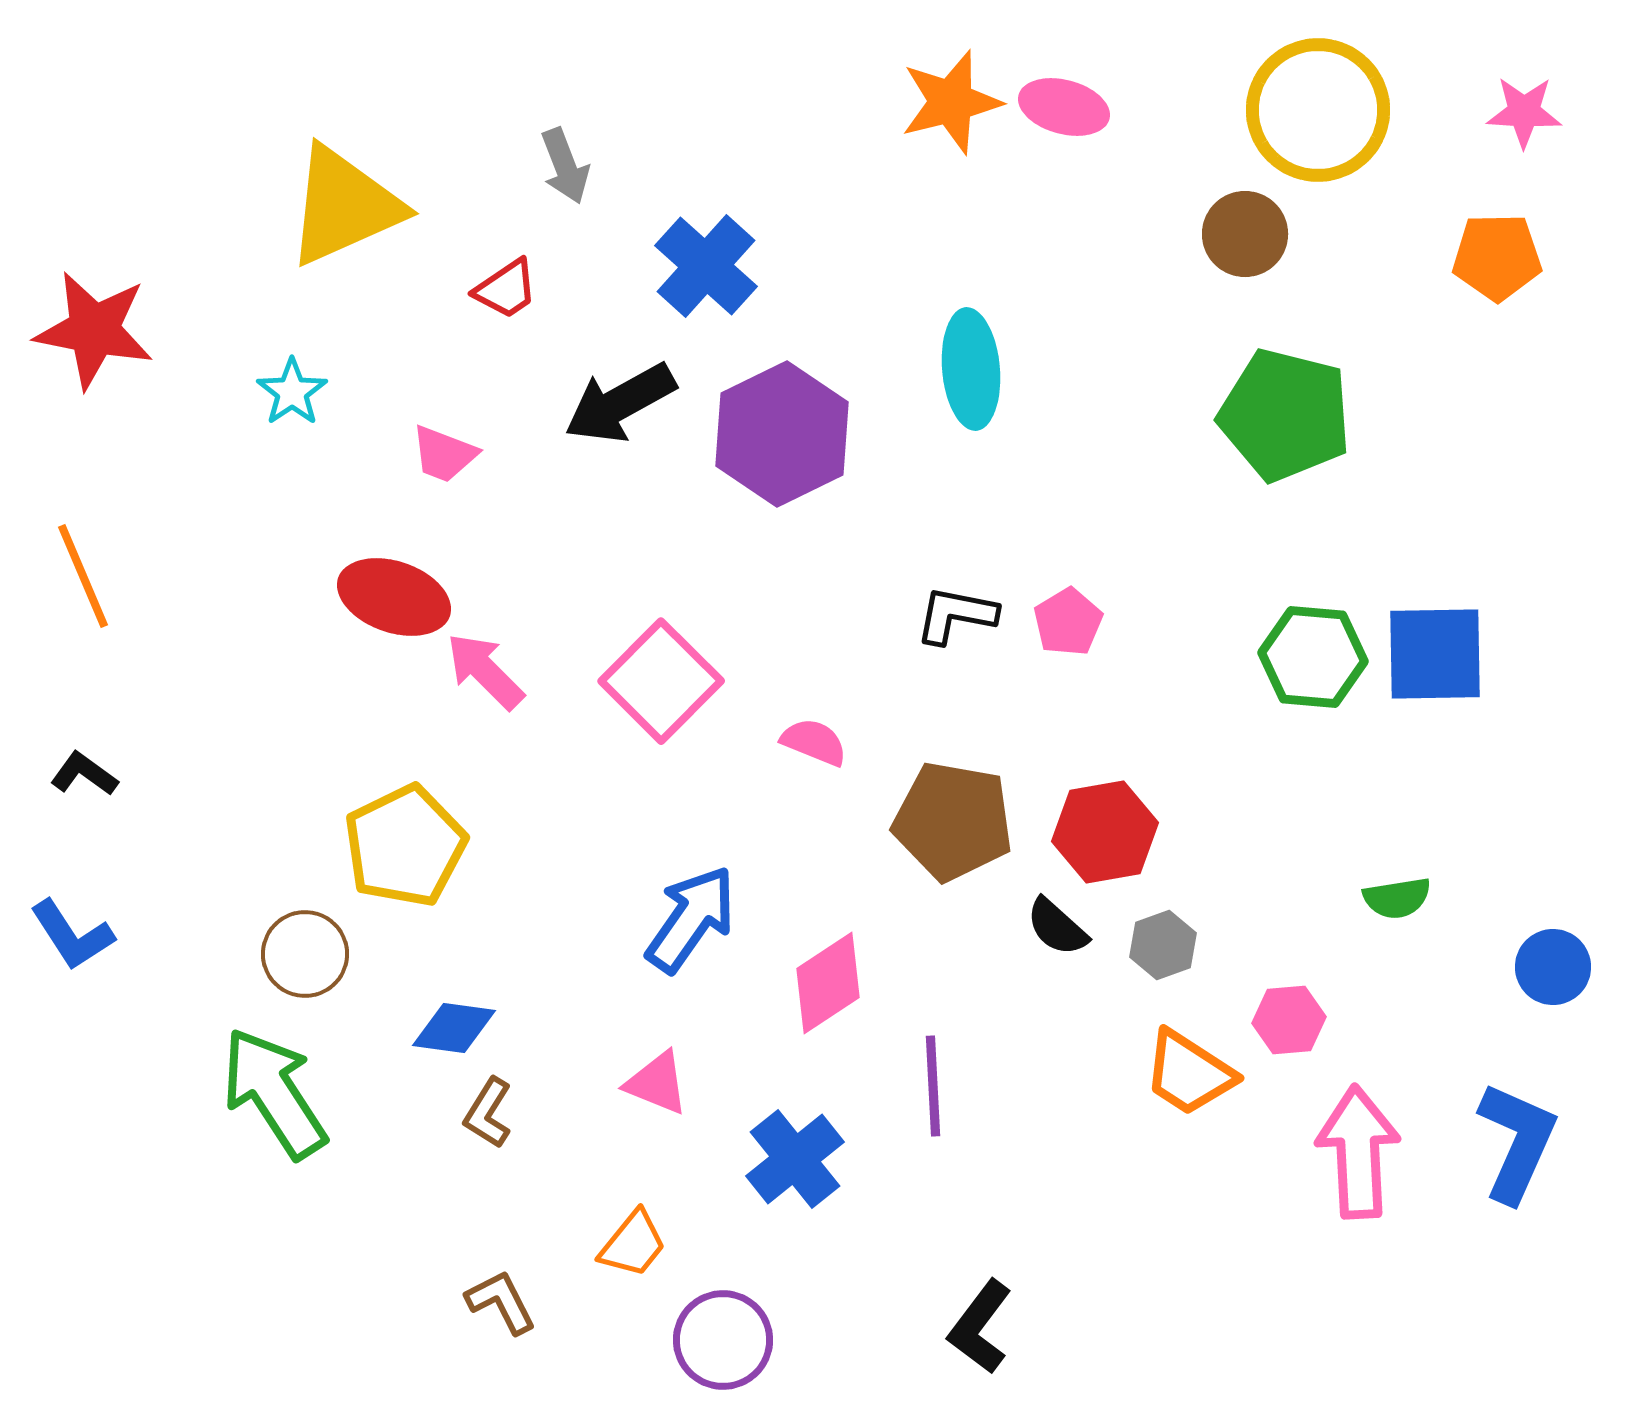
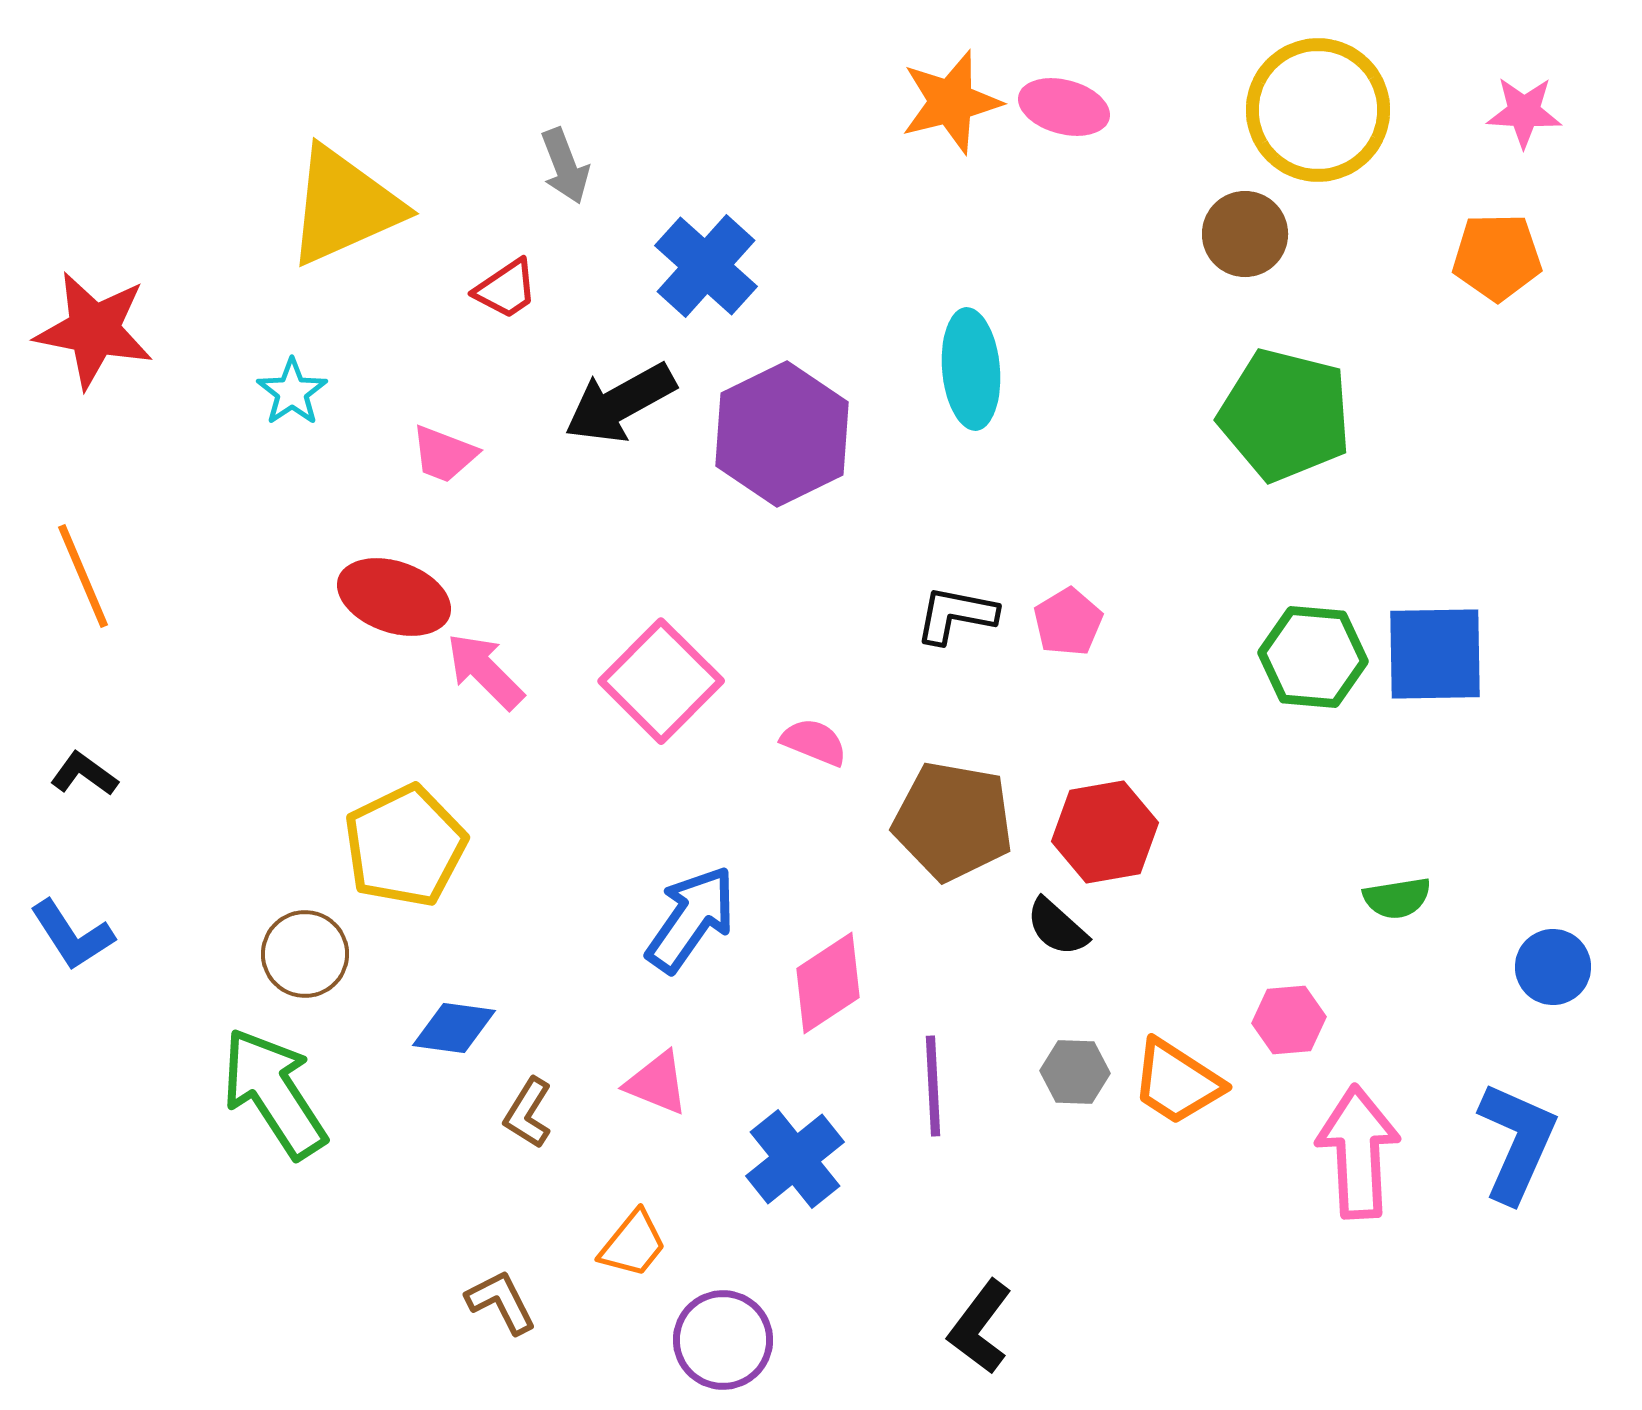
gray hexagon at (1163, 945): moved 88 px left, 127 px down; rotated 22 degrees clockwise
orange trapezoid at (1189, 1073): moved 12 px left, 9 px down
brown L-shape at (488, 1113): moved 40 px right
